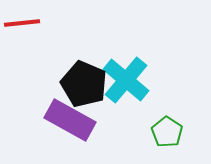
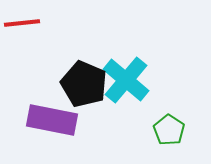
purple rectangle: moved 18 px left; rotated 18 degrees counterclockwise
green pentagon: moved 2 px right, 2 px up
